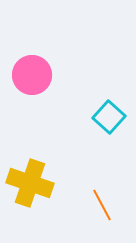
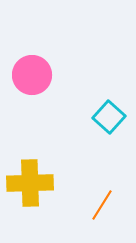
yellow cross: rotated 21 degrees counterclockwise
orange line: rotated 60 degrees clockwise
